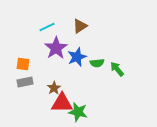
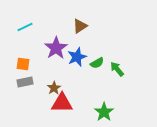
cyan line: moved 22 px left
green semicircle: rotated 24 degrees counterclockwise
green star: moved 26 px right; rotated 24 degrees clockwise
